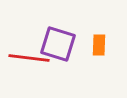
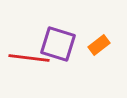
orange rectangle: rotated 50 degrees clockwise
